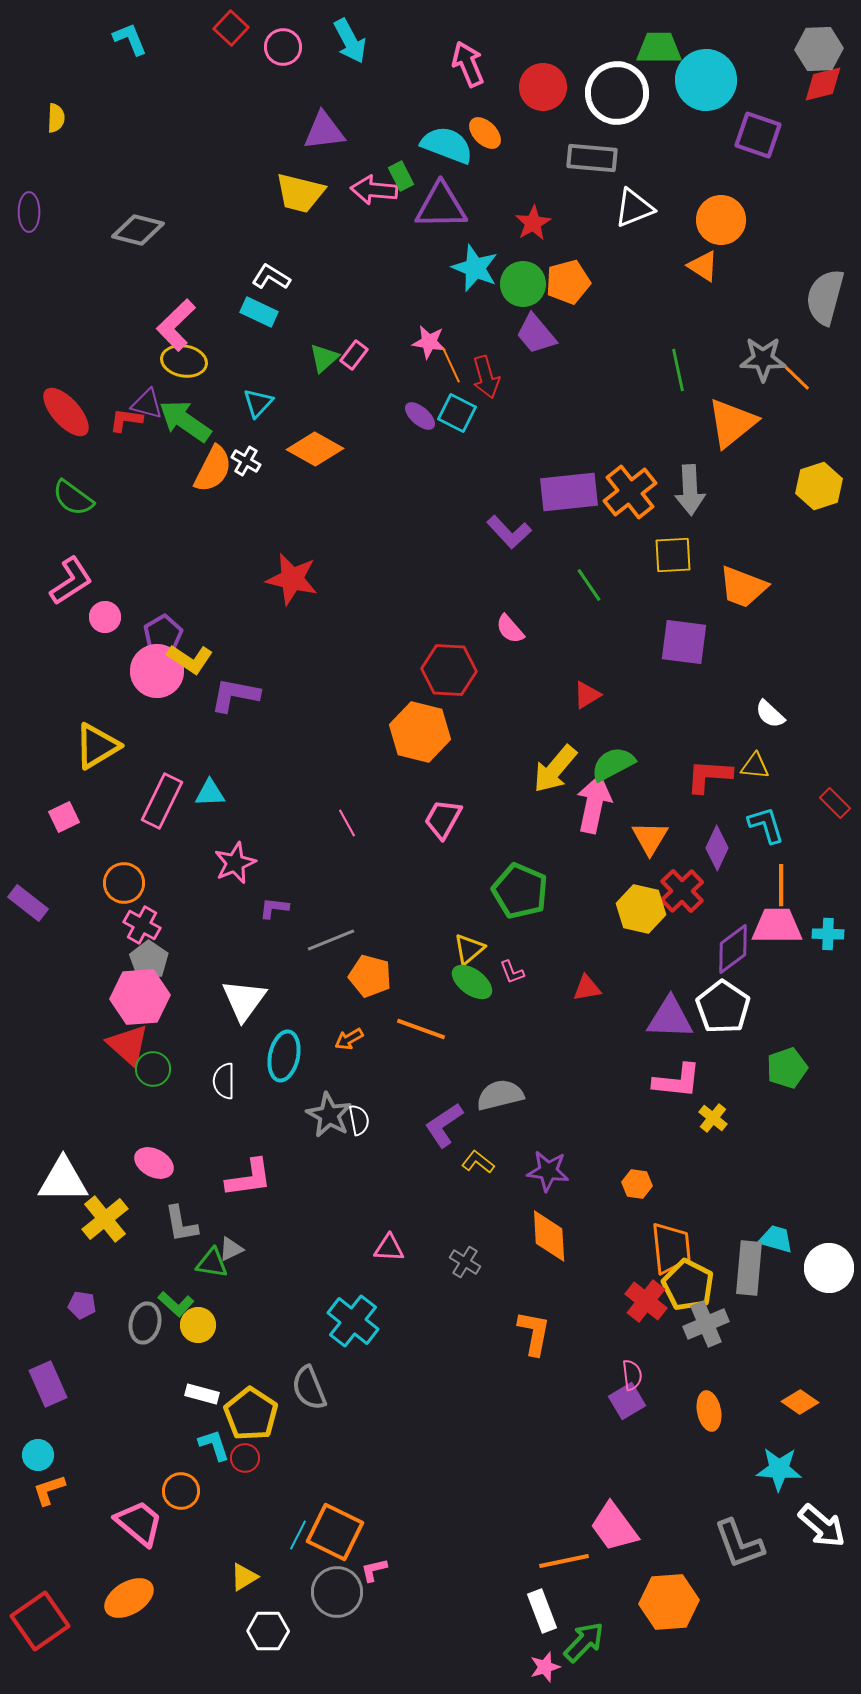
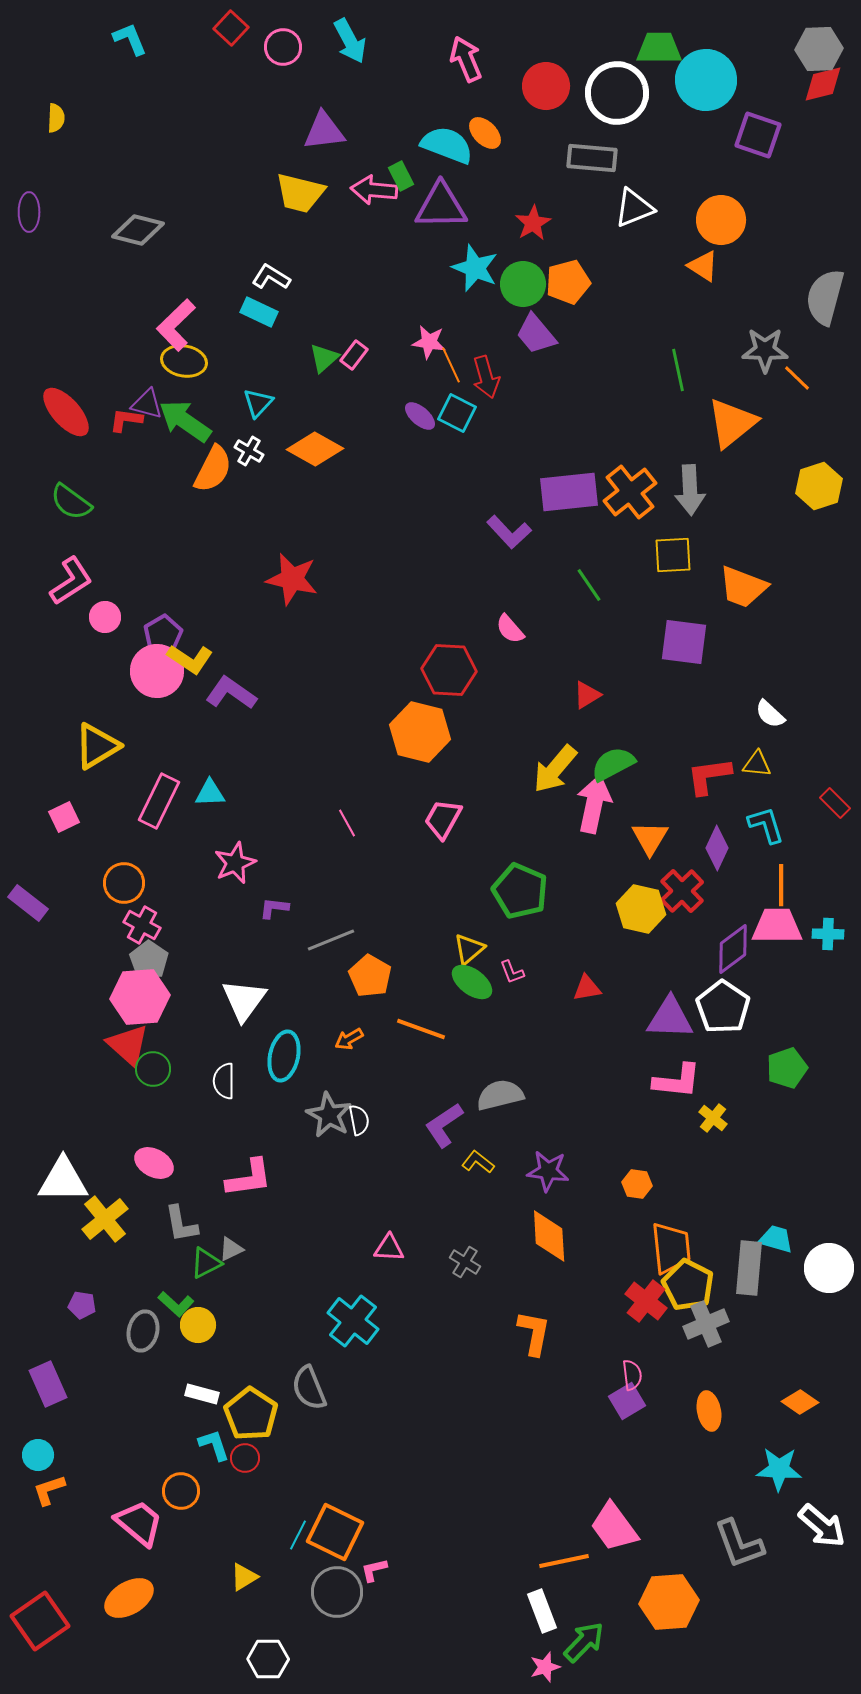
pink arrow at (468, 64): moved 2 px left, 5 px up
red circle at (543, 87): moved 3 px right, 1 px up
gray star at (763, 359): moved 2 px right, 9 px up
white cross at (246, 461): moved 3 px right, 10 px up
green semicircle at (73, 498): moved 2 px left, 4 px down
purple L-shape at (235, 695): moved 4 px left, 2 px up; rotated 24 degrees clockwise
yellow triangle at (755, 766): moved 2 px right, 2 px up
red L-shape at (709, 776): rotated 12 degrees counterclockwise
pink rectangle at (162, 801): moved 3 px left
orange pentagon at (370, 976): rotated 15 degrees clockwise
green triangle at (212, 1263): moved 6 px left; rotated 36 degrees counterclockwise
gray ellipse at (145, 1323): moved 2 px left, 8 px down
white hexagon at (268, 1631): moved 28 px down
